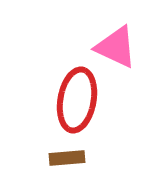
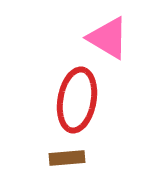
pink triangle: moved 8 px left, 9 px up; rotated 6 degrees clockwise
